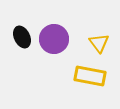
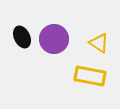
yellow triangle: rotated 20 degrees counterclockwise
